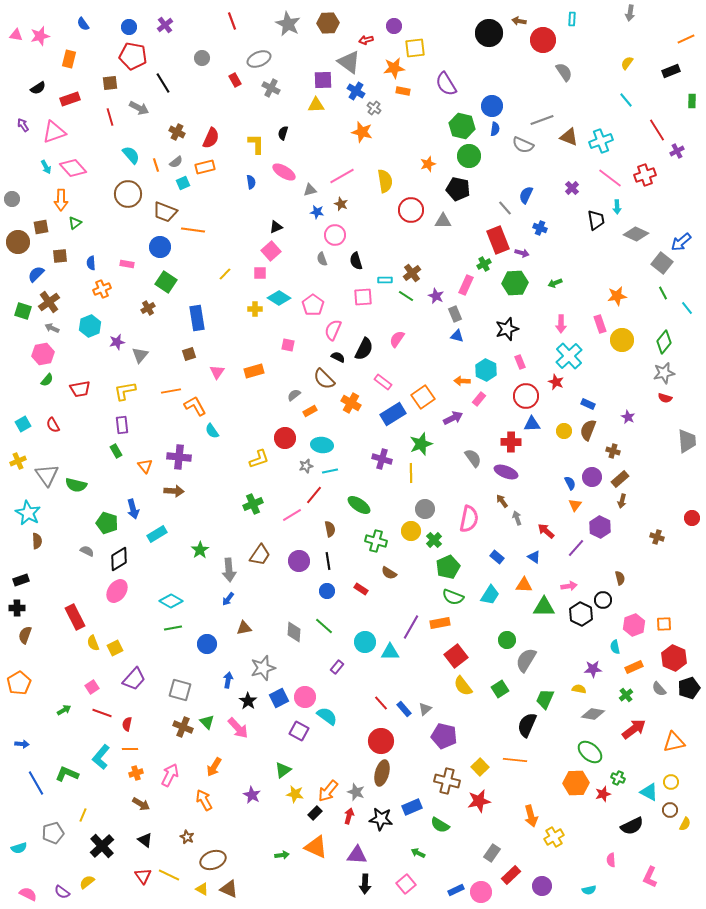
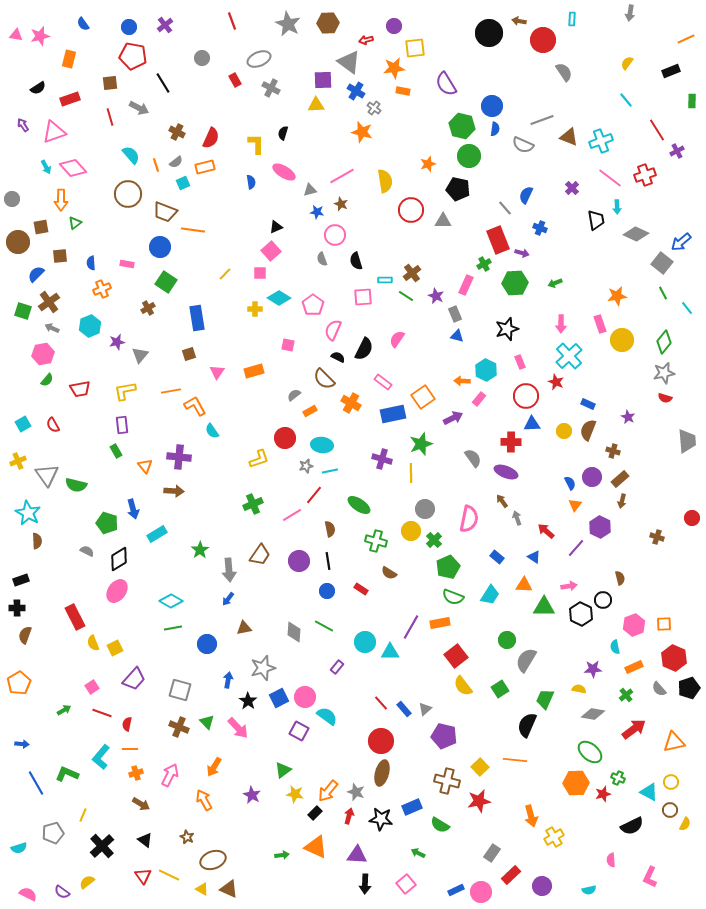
blue rectangle at (393, 414): rotated 20 degrees clockwise
green line at (324, 626): rotated 12 degrees counterclockwise
brown cross at (183, 727): moved 4 px left
